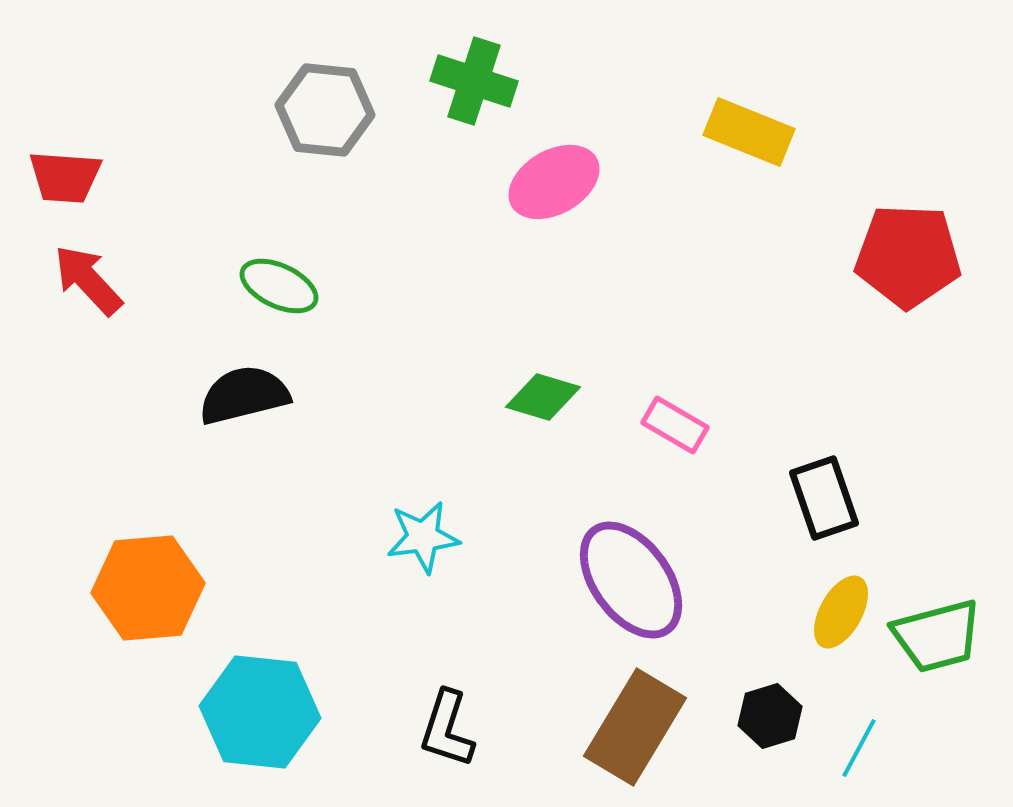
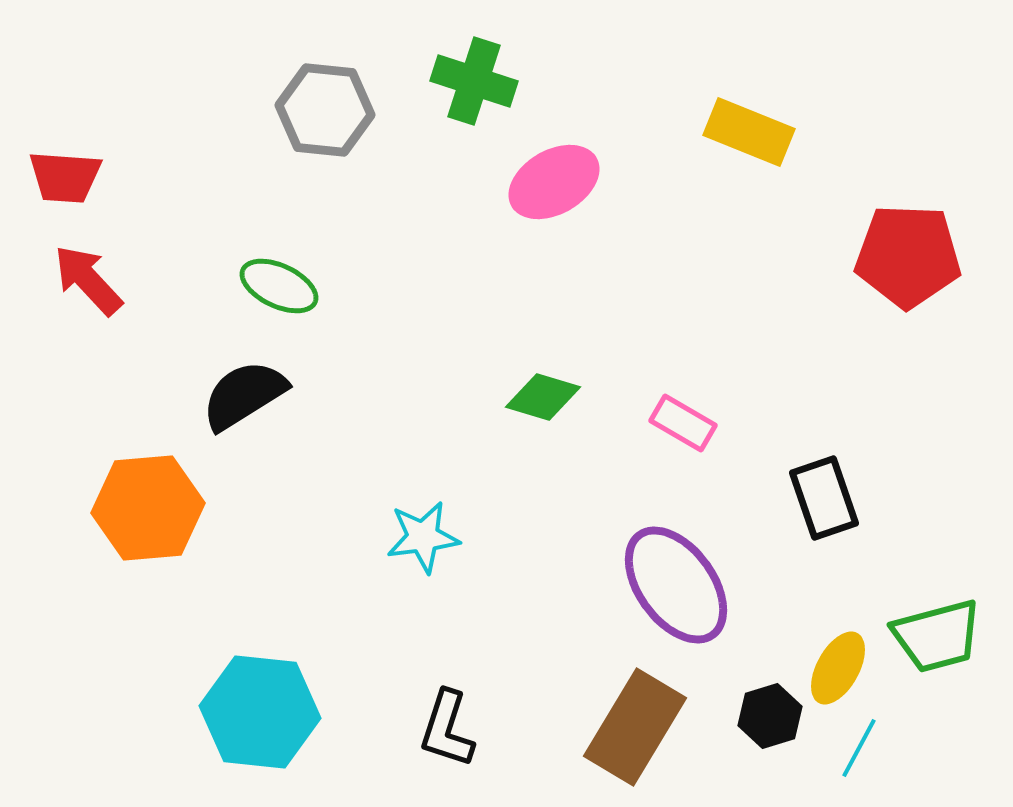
black semicircle: rotated 18 degrees counterclockwise
pink rectangle: moved 8 px right, 2 px up
purple ellipse: moved 45 px right, 5 px down
orange hexagon: moved 80 px up
yellow ellipse: moved 3 px left, 56 px down
